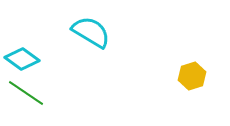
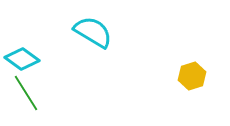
cyan semicircle: moved 2 px right
green line: rotated 24 degrees clockwise
